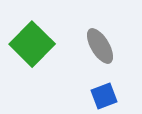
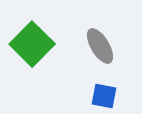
blue square: rotated 32 degrees clockwise
